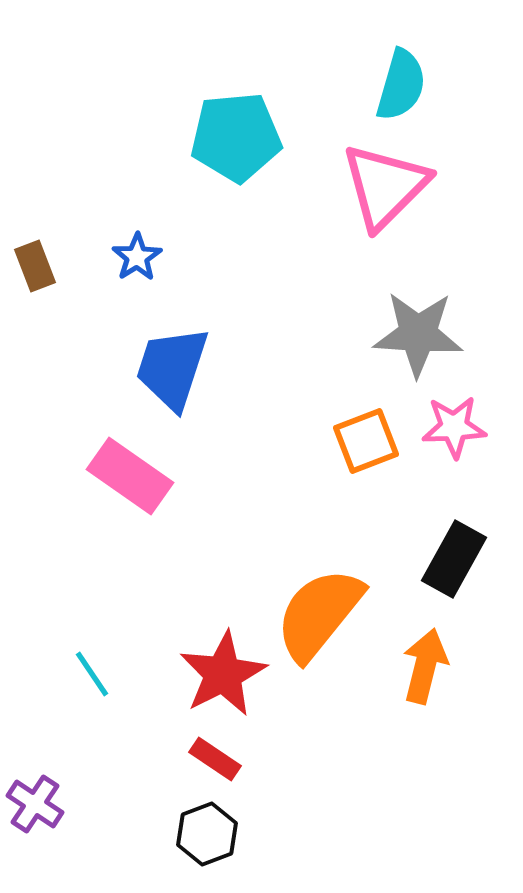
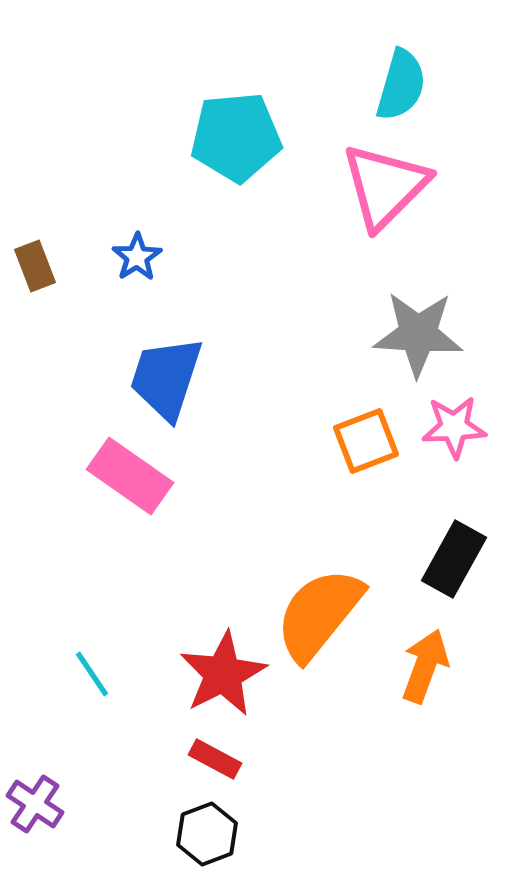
blue trapezoid: moved 6 px left, 10 px down
orange arrow: rotated 6 degrees clockwise
red rectangle: rotated 6 degrees counterclockwise
